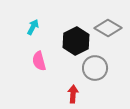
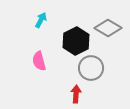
cyan arrow: moved 8 px right, 7 px up
gray circle: moved 4 px left
red arrow: moved 3 px right
